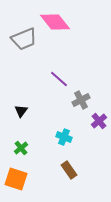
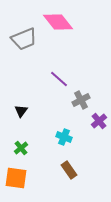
pink diamond: moved 3 px right
orange square: moved 1 px up; rotated 10 degrees counterclockwise
